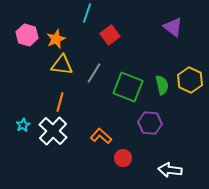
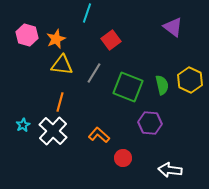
red square: moved 1 px right, 5 px down
orange L-shape: moved 2 px left, 1 px up
